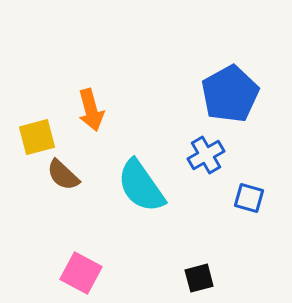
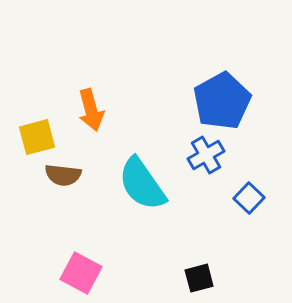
blue pentagon: moved 8 px left, 7 px down
brown semicircle: rotated 36 degrees counterclockwise
cyan semicircle: moved 1 px right, 2 px up
blue square: rotated 28 degrees clockwise
